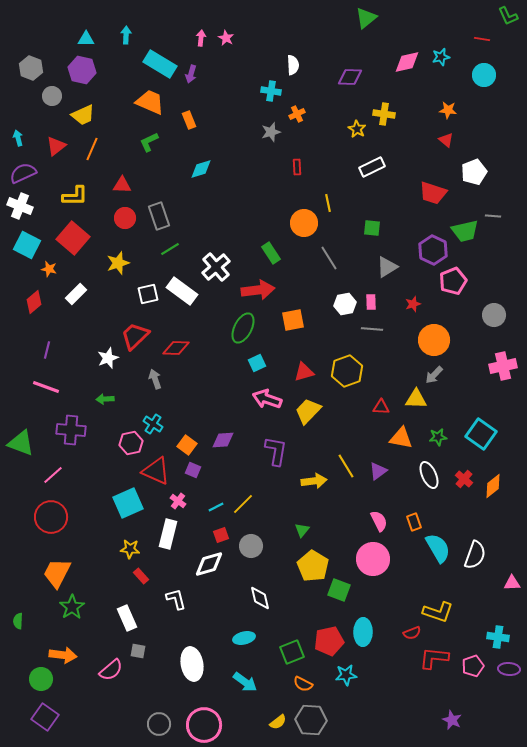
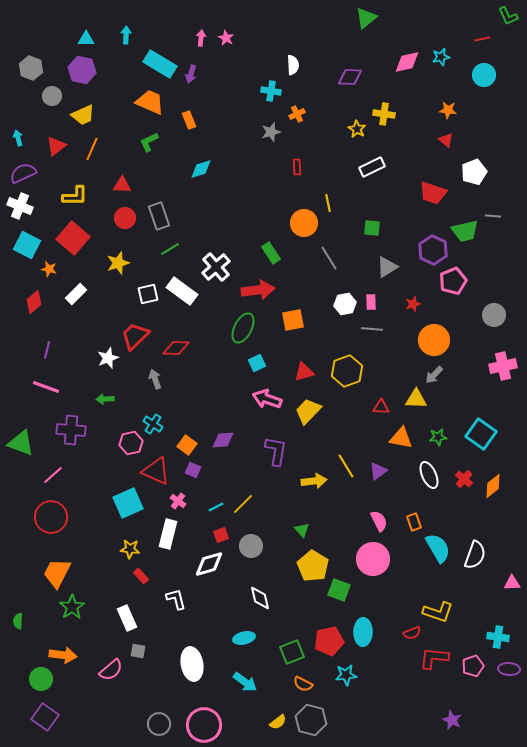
red line at (482, 39): rotated 21 degrees counterclockwise
green triangle at (302, 530): rotated 21 degrees counterclockwise
gray hexagon at (311, 720): rotated 12 degrees clockwise
